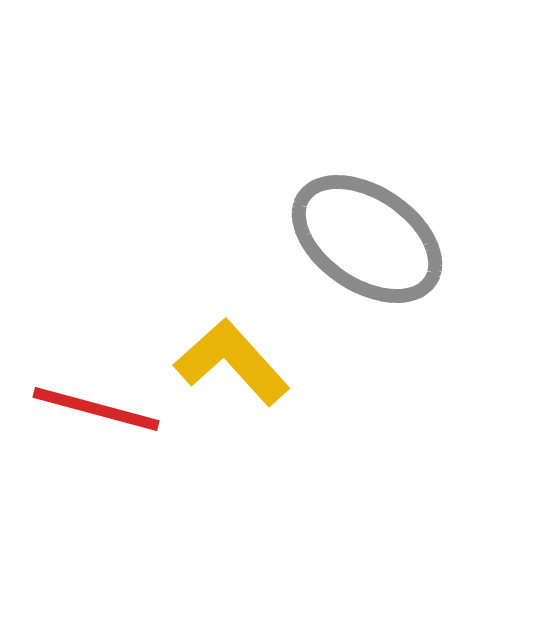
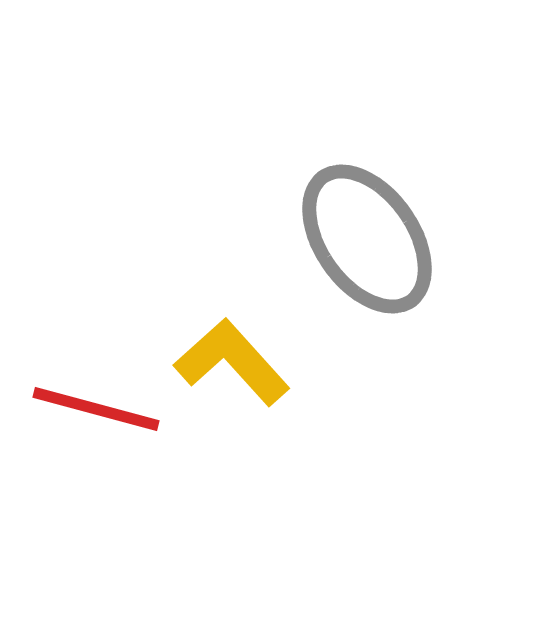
gray ellipse: rotated 21 degrees clockwise
